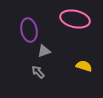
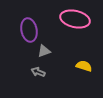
gray arrow: rotated 24 degrees counterclockwise
